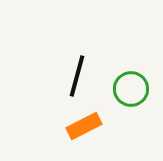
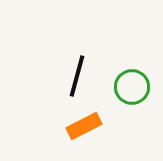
green circle: moved 1 px right, 2 px up
